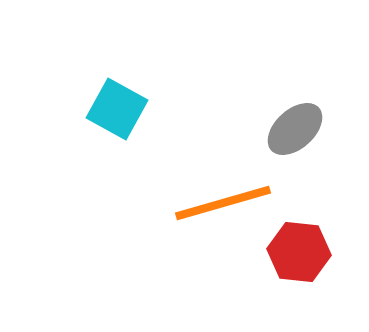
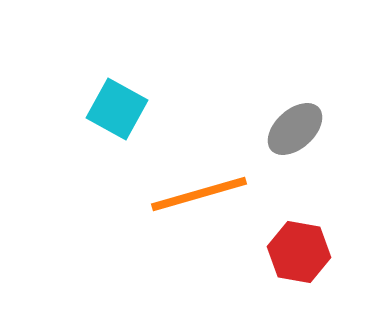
orange line: moved 24 px left, 9 px up
red hexagon: rotated 4 degrees clockwise
